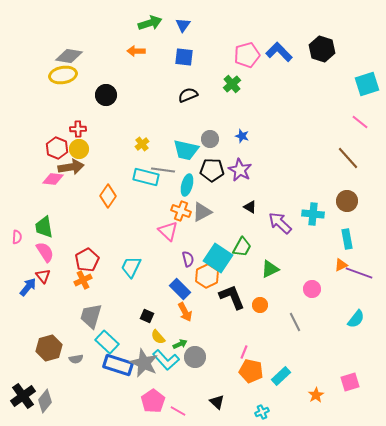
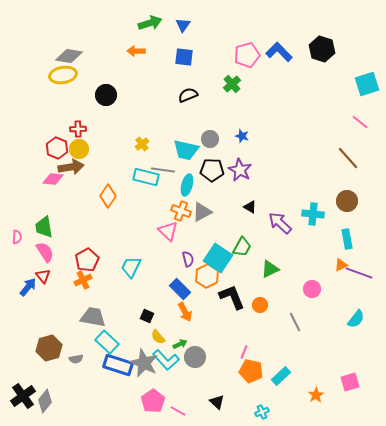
gray trapezoid at (91, 316): moved 2 px right, 1 px down; rotated 84 degrees clockwise
